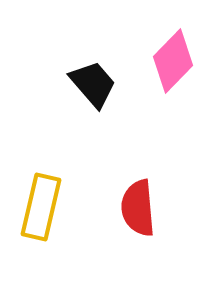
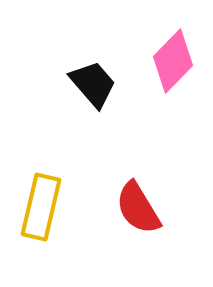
red semicircle: rotated 26 degrees counterclockwise
